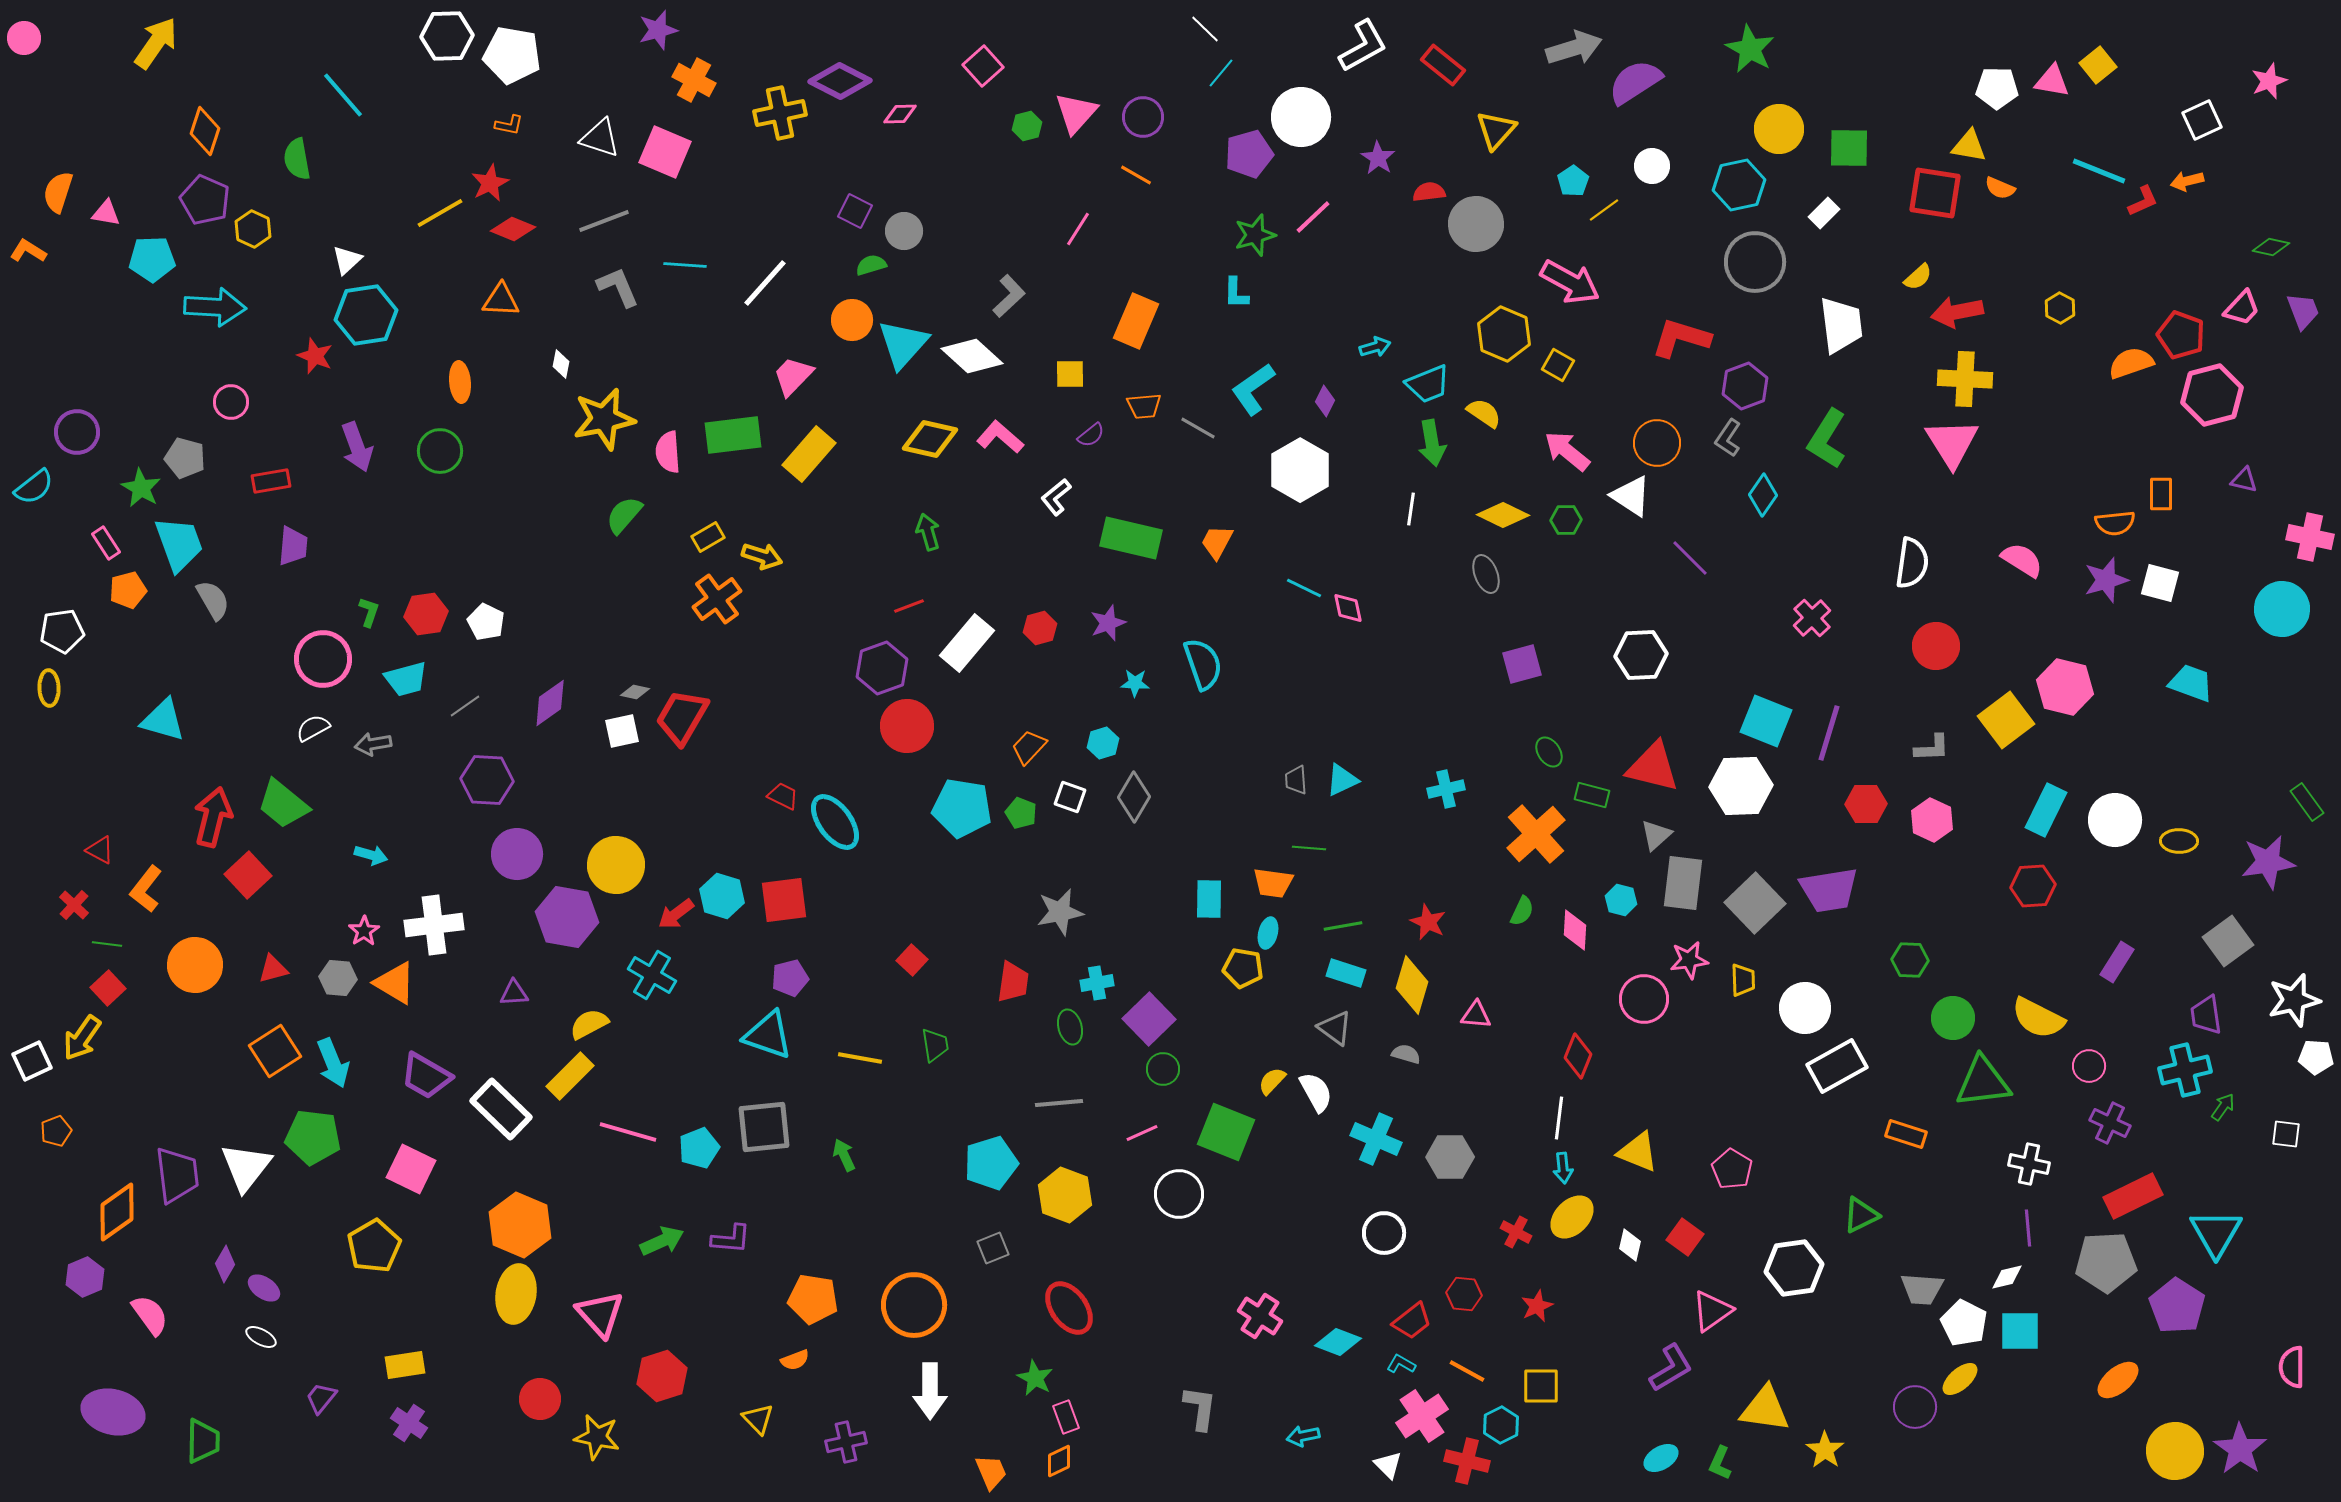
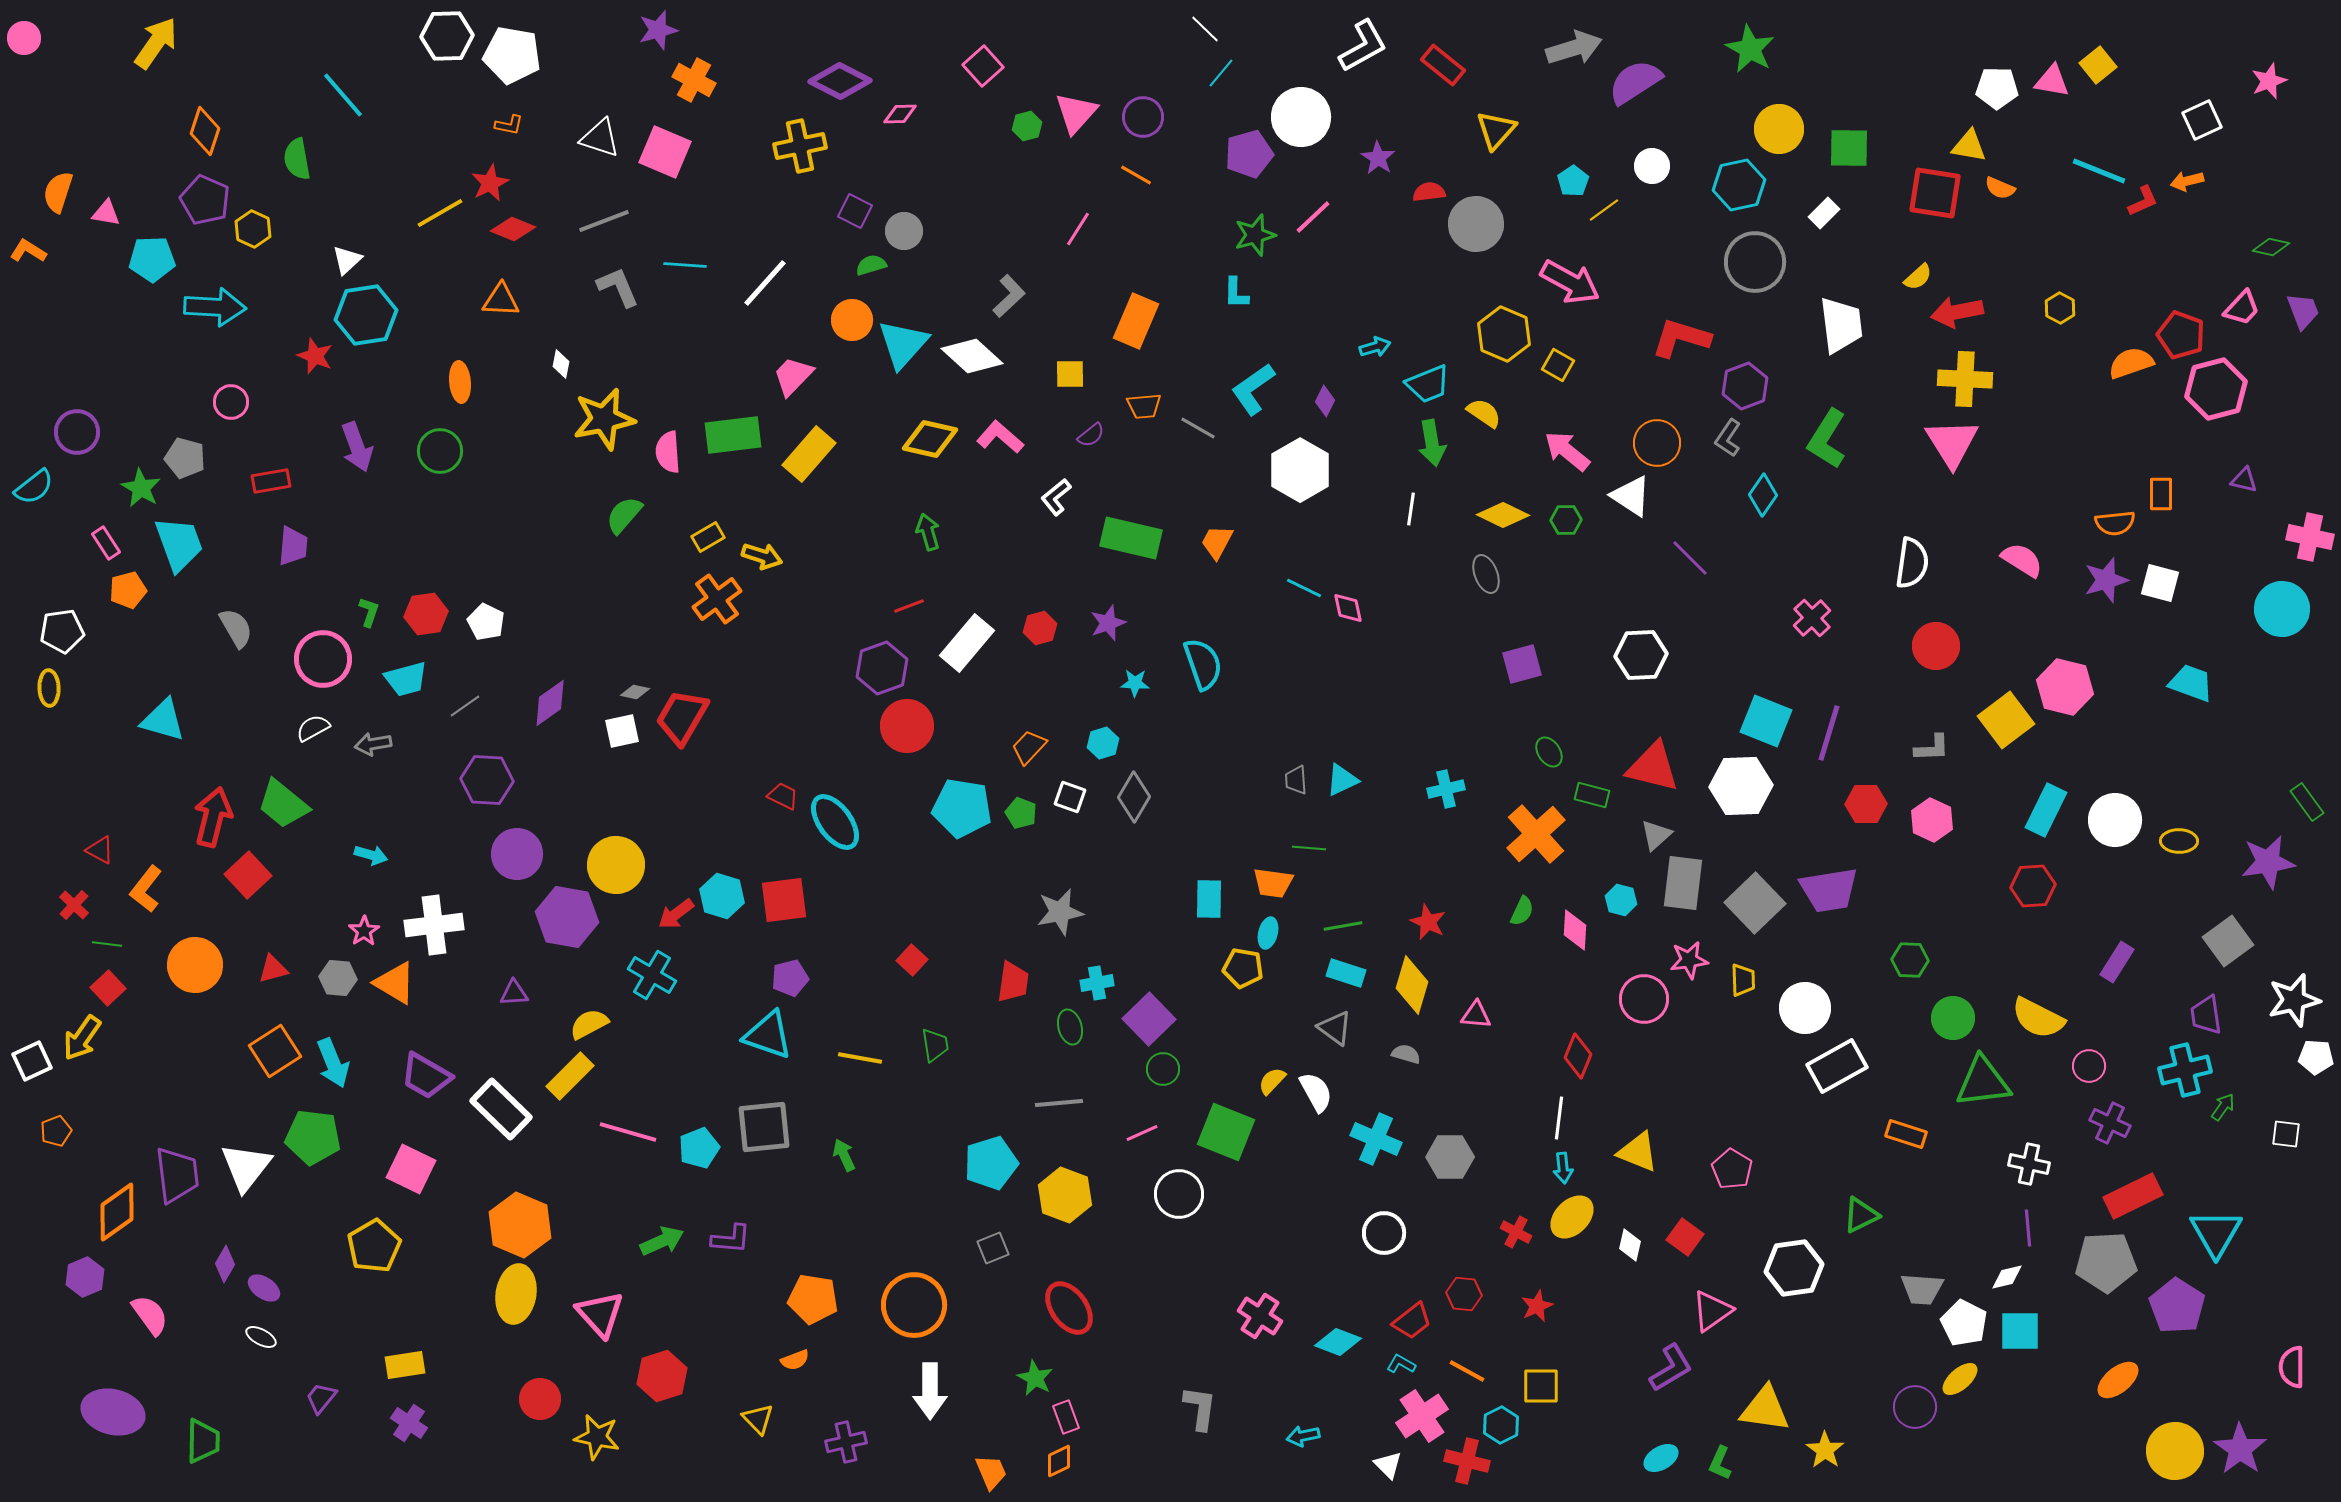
yellow cross at (780, 113): moved 20 px right, 33 px down
pink hexagon at (2212, 395): moved 4 px right, 6 px up
gray semicircle at (213, 600): moved 23 px right, 28 px down
